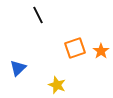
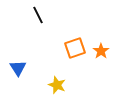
blue triangle: rotated 18 degrees counterclockwise
